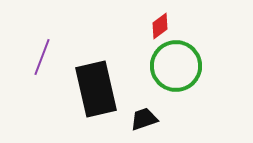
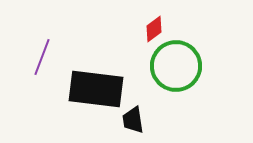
red diamond: moved 6 px left, 3 px down
black rectangle: rotated 70 degrees counterclockwise
black trapezoid: moved 11 px left, 1 px down; rotated 80 degrees counterclockwise
